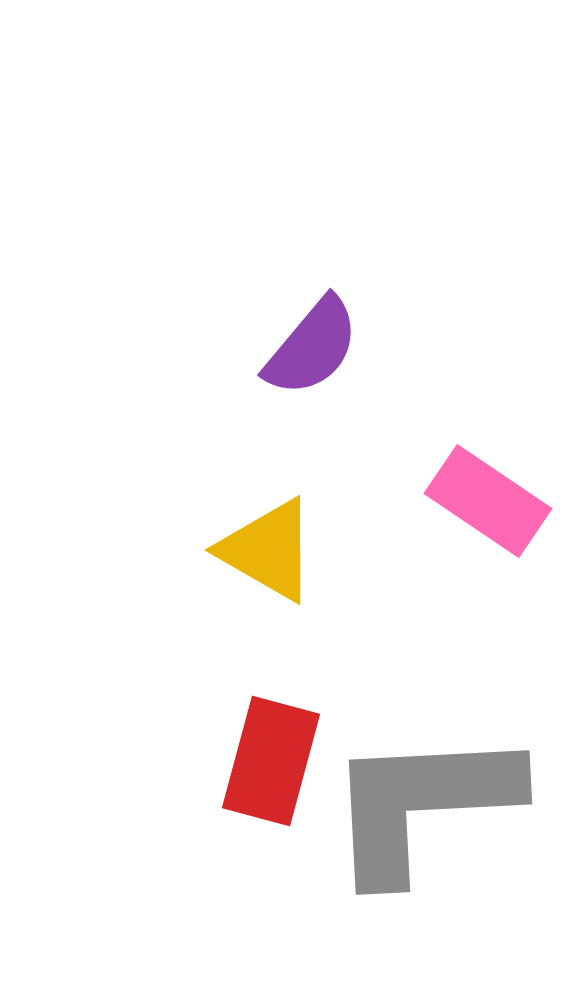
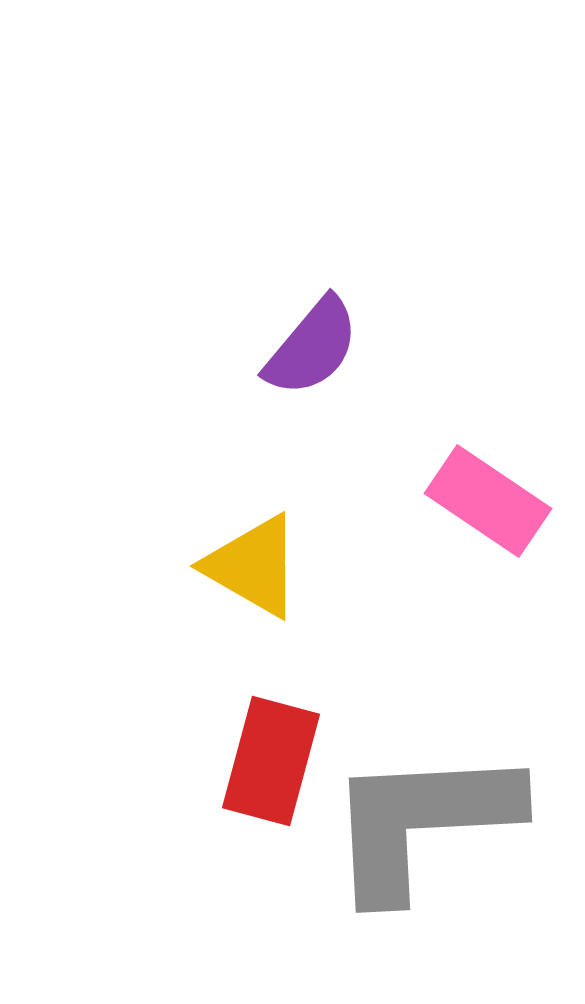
yellow triangle: moved 15 px left, 16 px down
gray L-shape: moved 18 px down
